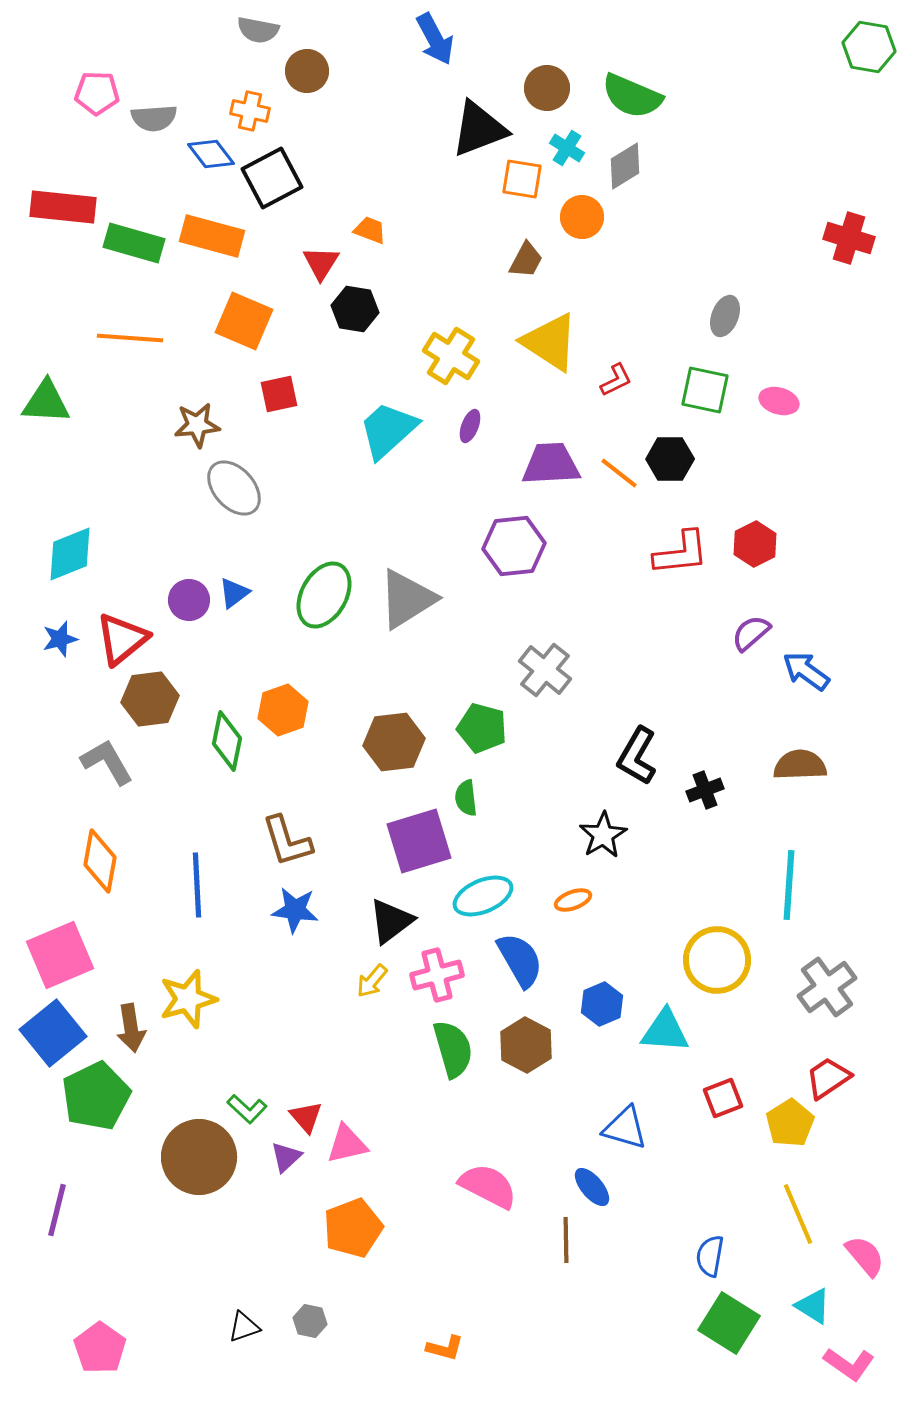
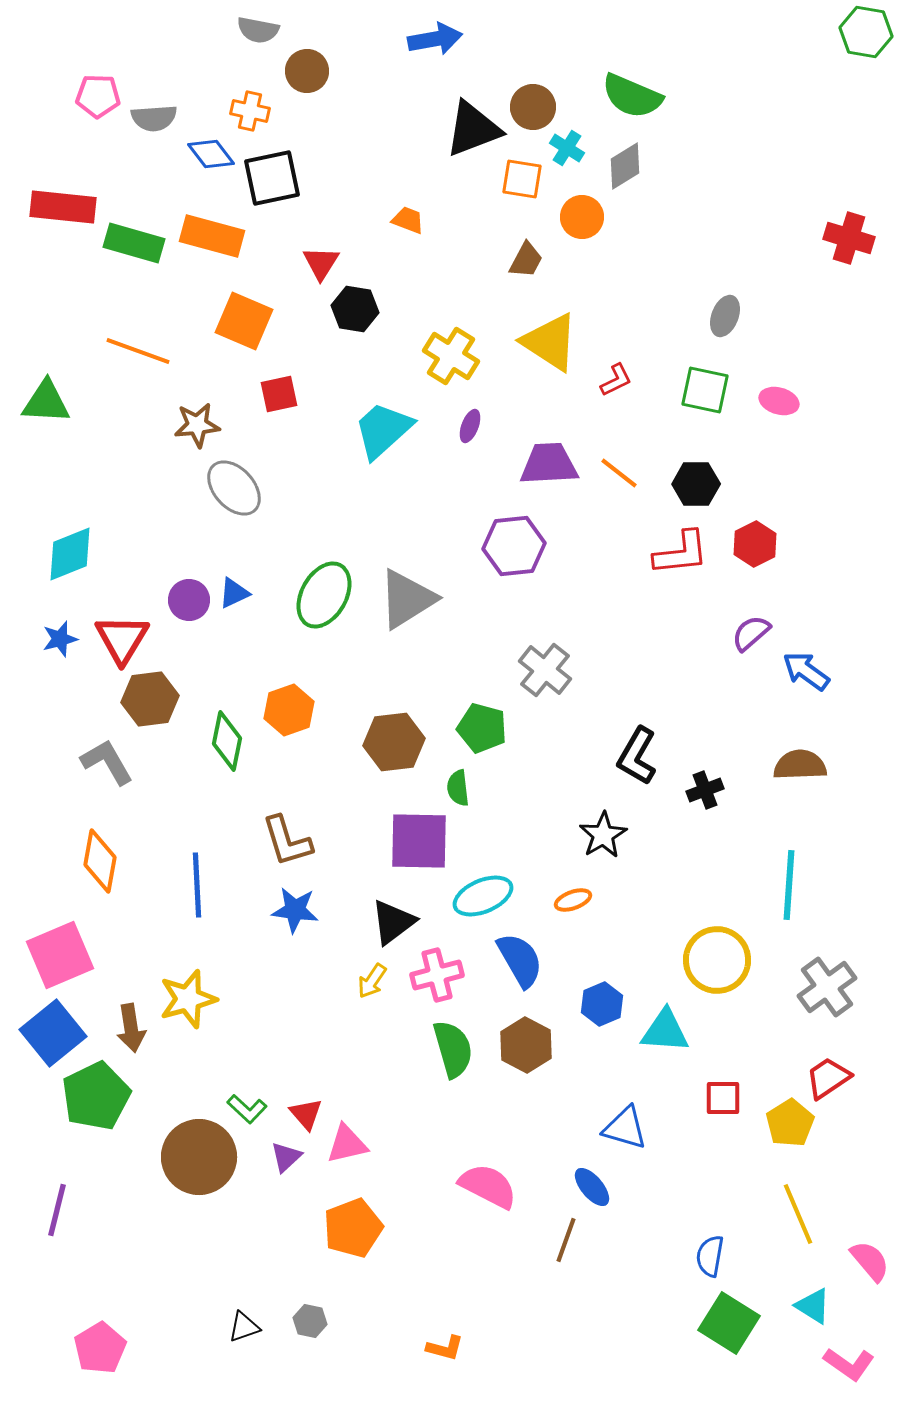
blue arrow at (435, 39): rotated 72 degrees counterclockwise
green hexagon at (869, 47): moved 3 px left, 15 px up
brown circle at (547, 88): moved 14 px left, 19 px down
pink pentagon at (97, 93): moved 1 px right, 3 px down
black triangle at (479, 129): moved 6 px left
black square at (272, 178): rotated 16 degrees clockwise
orange trapezoid at (370, 230): moved 38 px right, 10 px up
orange line at (130, 338): moved 8 px right, 13 px down; rotated 16 degrees clockwise
cyan trapezoid at (388, 430): moved 5 px left
black hexagon at (670, 459): moved 26 px right, 25 px down
purple trapezoid at (551, 464): moved 2 px left
blue triangle at (234, 593): rotated 12 degrees clockwise
red triangle at (122, 639): rotated 20 degrees counterclockwise
orange hexagon at (283, 710): moved 6 px right
green semicircle at (466, 798): moved 8 px left, 10 px up
purple square at (419, 841): rotated 18 degrees clockwise
black triangle at (391, 921): moved 2 px right, 1 px down
yellow arrow at (372, 981): rotated 6 degrees counterclockwise
red square at (723, 1098): rotated 21 degrees clockwise
red triangle at (306, 1117): moved 3 px up
brown line at (566, 1240): rotated 21 degrees clockwise
pink semicircle at (865, 1256): moved 5 px right, 5 px down
pink pentagon at (100, 1348): rotated 6 degrees clockwise
